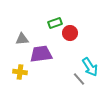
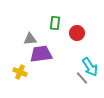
green rectangle: rotated 64 degrees counterclockwise
red circle: moved 7 px right
gray triangle: moved 8 px right
yellow cross: rotated 16 degrees clockwise
gray line: moved 3 px right, 1 px up
